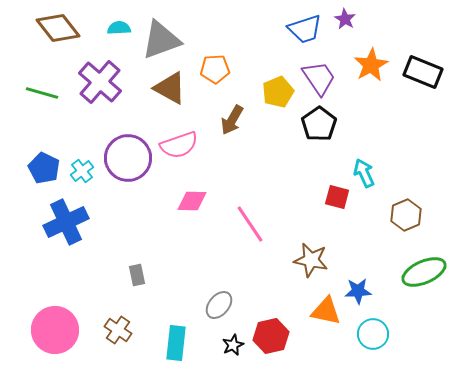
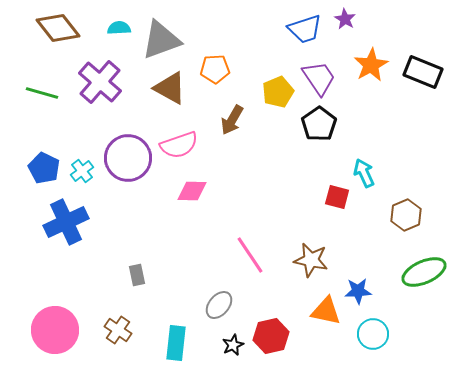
pink diamond: moved 10 px up
pink line: moved 31 px down
